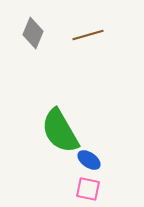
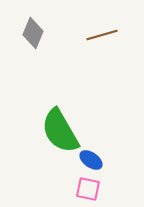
brown line: moved 14 px right
blue ellipse: moved 2 px right
